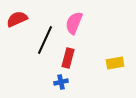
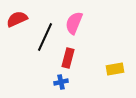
black line: moved 3 px up
yellow rectangle: moved 6 px down
